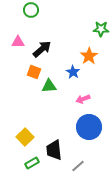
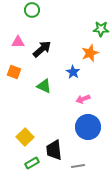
green circle: moved 1 px right
orange star: moved 1 px right, 3 px up; rotated 12 degrees clockwise
orange square: moved 20 px left
green triangle: moved 5 px left; rotated 28 degrees clockwise
blue circle: moved 1 px left
gray line: rotated 32 degrees clockwise
